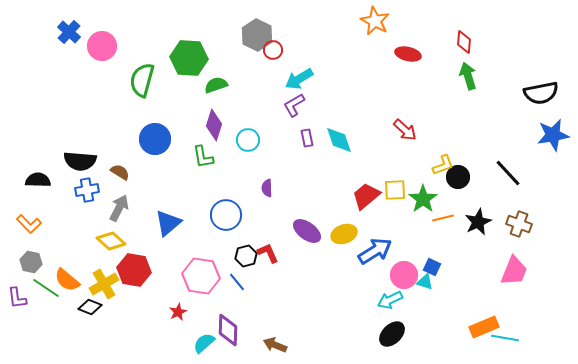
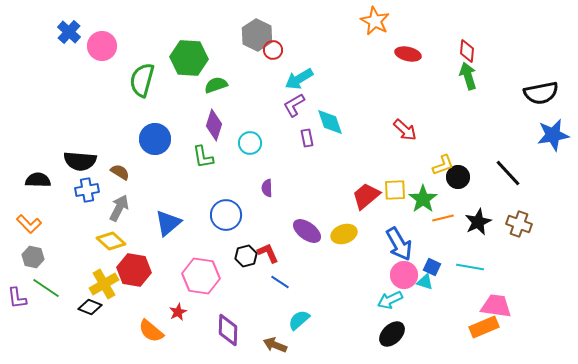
red diamond at (464, 42): moved 3 px right, 9 px down
cyan circle at (248, 140): moved 2 px right, 3 px down
cyan diamond at (339, 140): moved 9 px left, 18 px up
blue arrow at (375, 251): moved 24 px right, 7 px up; rotated 92 degrees clockwise
gray hexagon at (31, 262): moved 2 px right, 5 px up
pink trapezoid at (514, 271): moved 18 px left, 35 px down; rotated 104 degrees counterclockwise
orange semicircle at (67, 280): moved 84 px right, 51 px down
blue line at (237, 282): moved 43 px right; rotated 18 degrees counterclockwise
cyan line at (505, 338): moved 35 px left, 71 px up
cyan semicircle at (204, 343): moved 95 px right, 23 px up
